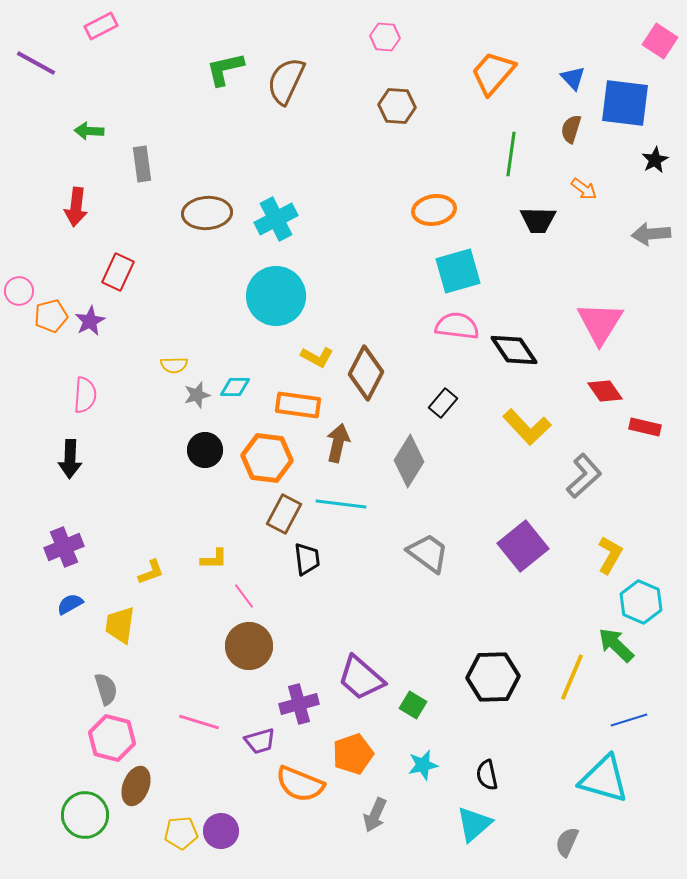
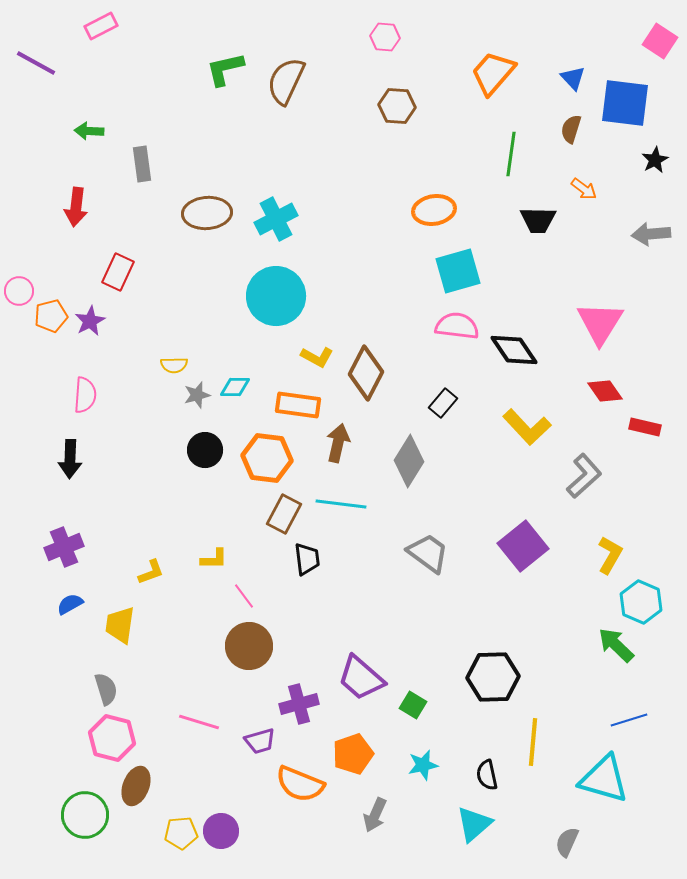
yellow line at (572, 677): moved 39 px left, 65 px down; rotated 18 degrees counterclockwise
